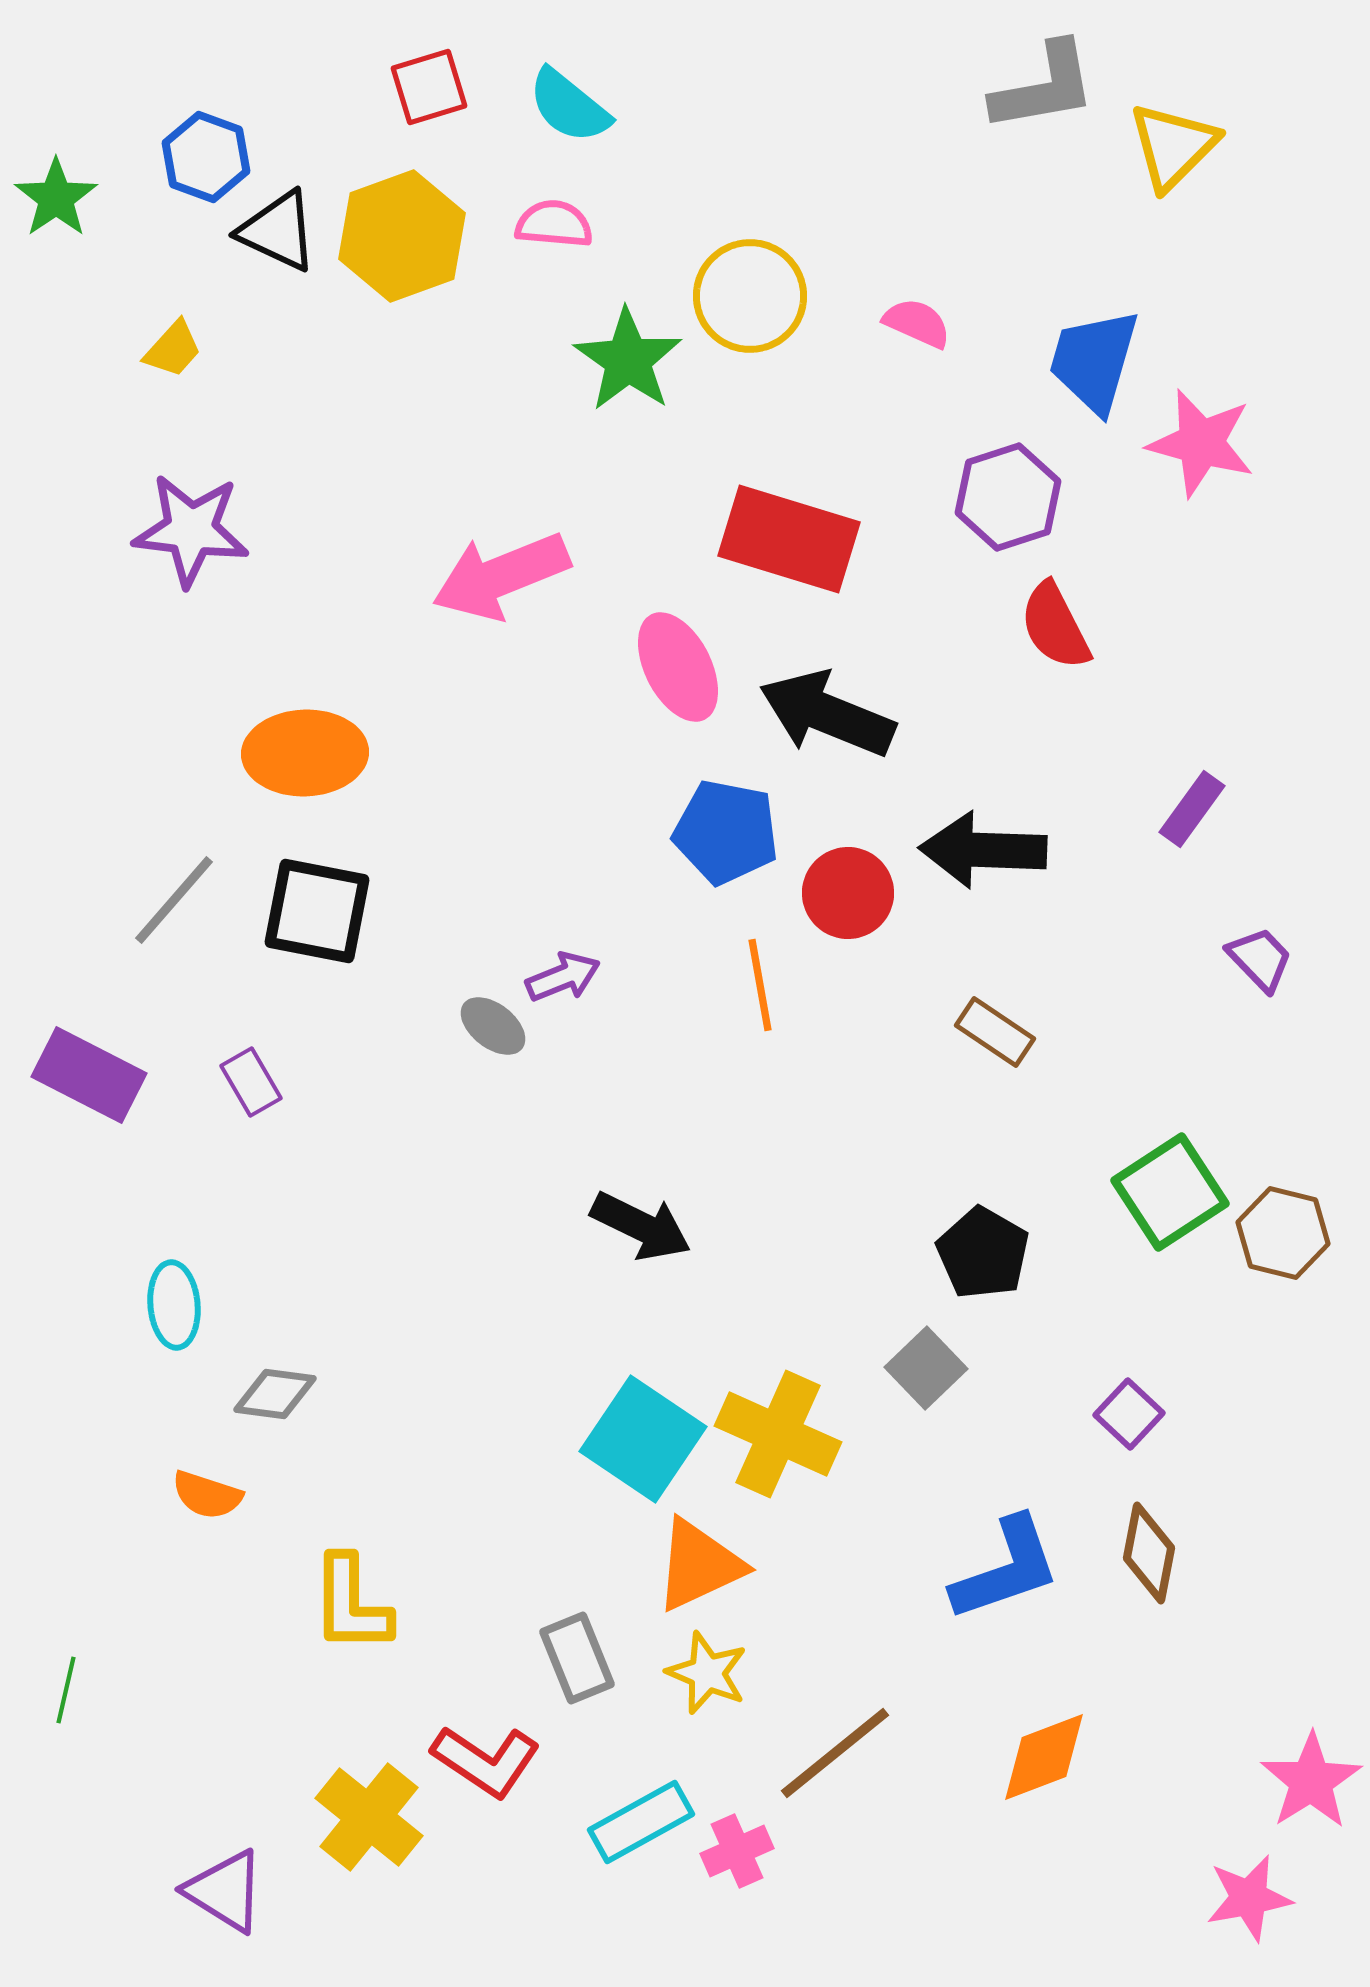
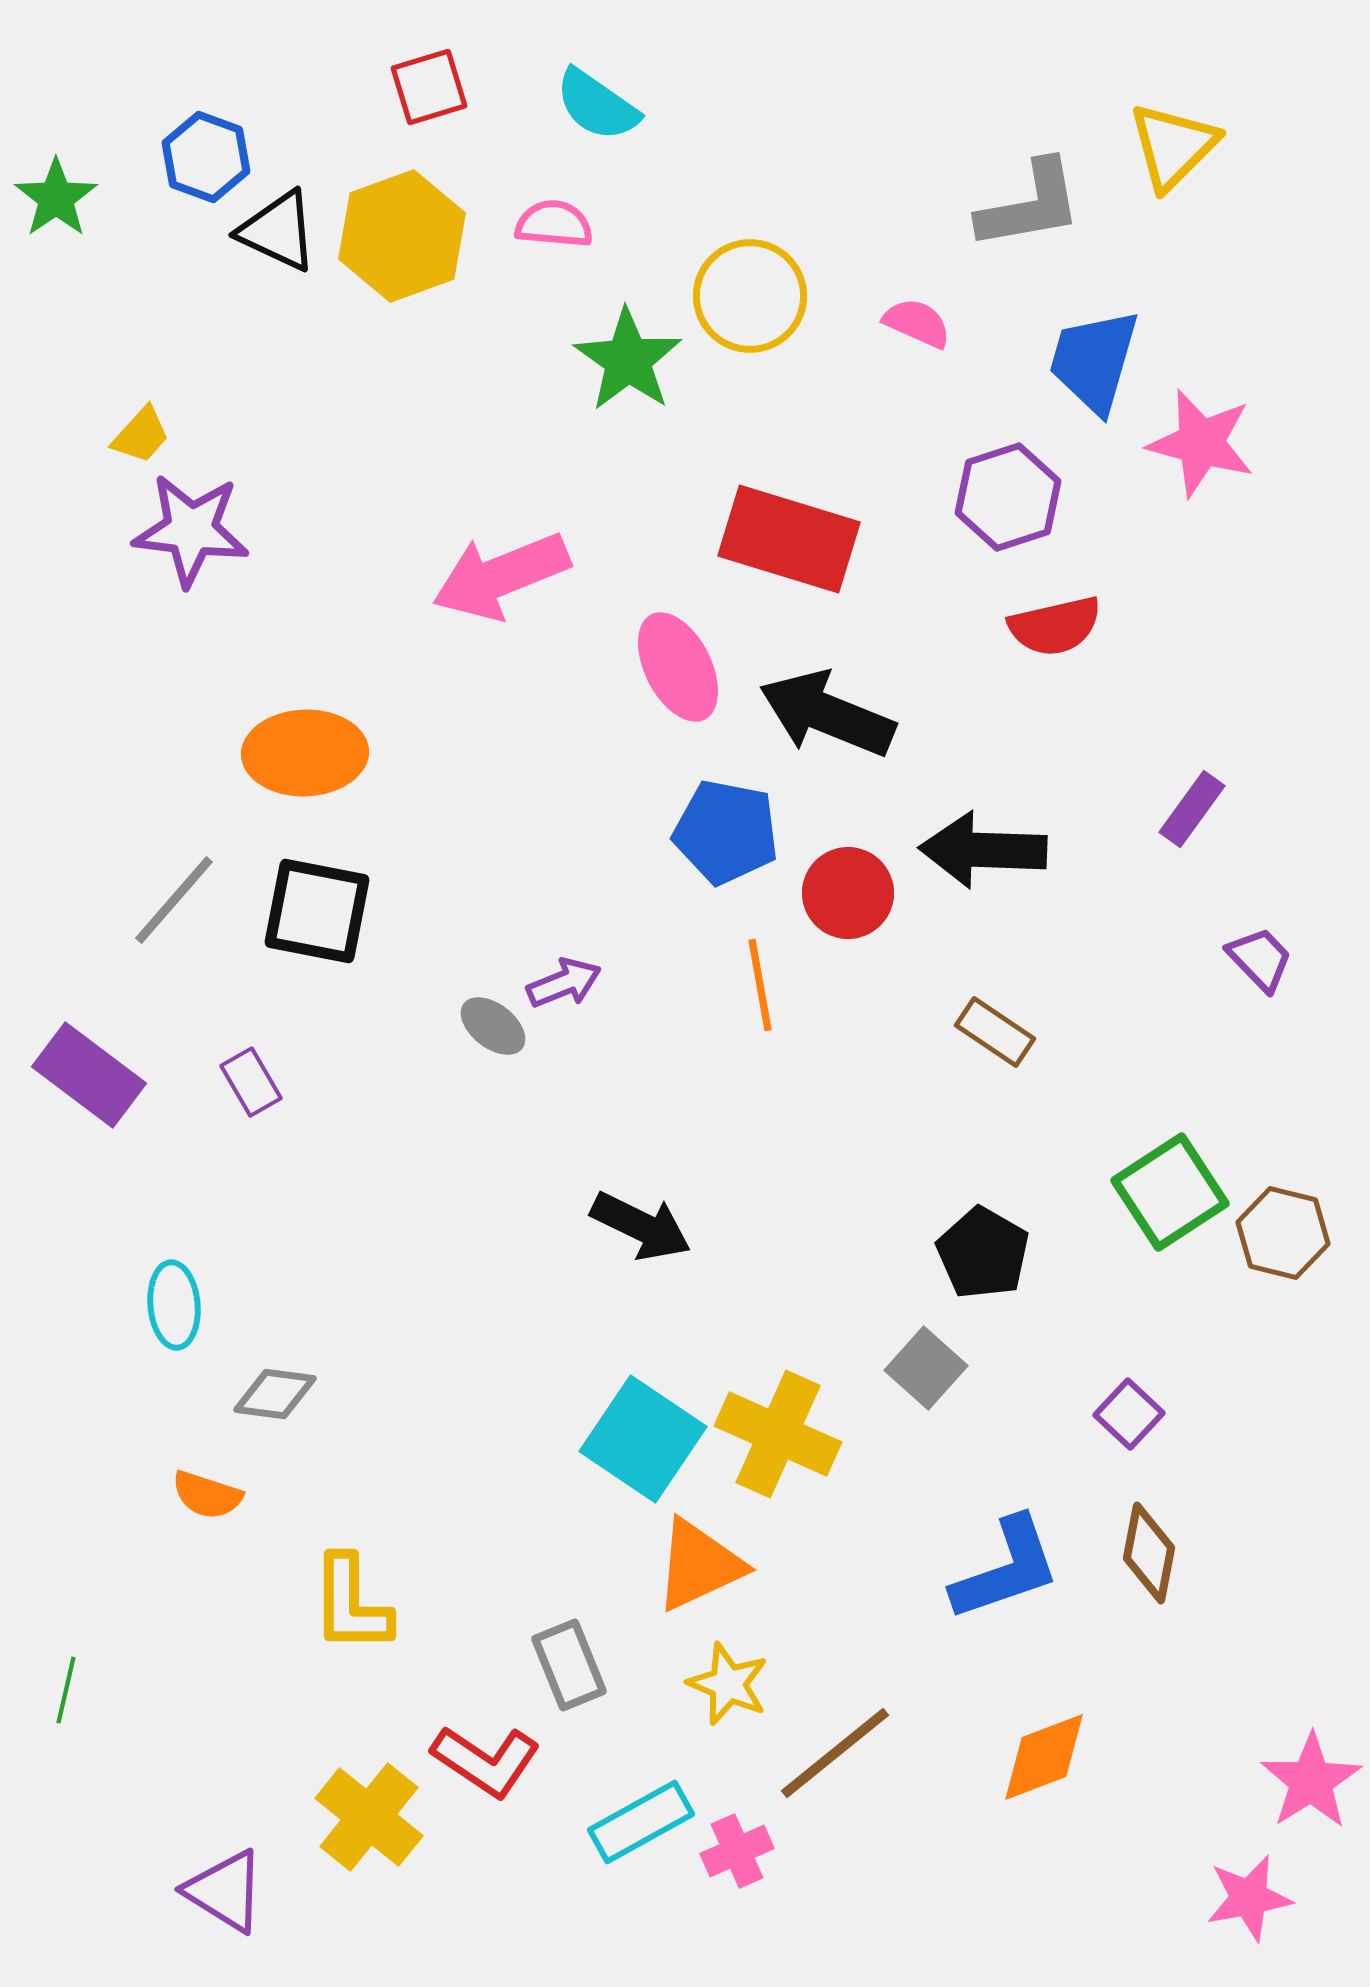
gray L-shape at (1044, 87): moved 14 px left, 118 px down
cyan semicircle at (569, 106): moved 28 px right, 1 px up; rotated 4 degrees counterclockwise
yellow trapezoid at (173, 349): moved 32 px left, 86 px down
red semicircle at (1055, 626): rotated 76 degrees counterclockwise
purple arrow at (563, 977): moved 1 px right, 6 px down
purple rectangle at (89, 1075): rotated 10 degrees clockwise
gray square at (926, 1368): rotated 4 degrees counterclockwise
gray rectangle at (577, 1658): moved 8 px left, 7 px down
yellow star at (707, 1673): moved 21 px right, 11 px down
